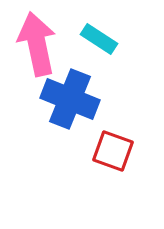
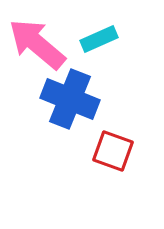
cyan rectangle: rotated 57 degrees counterclockwise
pink arrow: rotated 38 degrees counterclockwise
